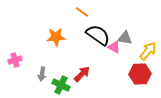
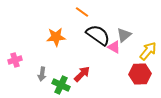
gray triangle: moved 1 px left, 3 px up; rotated 49 degrees counterclockwise
